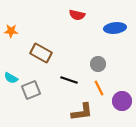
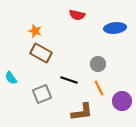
orange star: moved 24 px right; rotated 16 degrees clockwise
cyan semicircle: rotated 24 degrees clockwise
gray square: moved 11 px right, 4 px down
